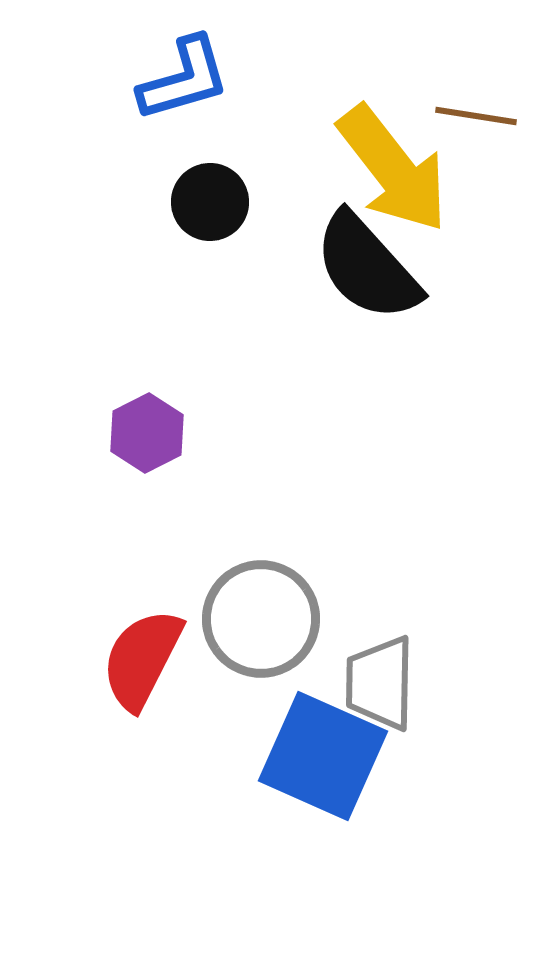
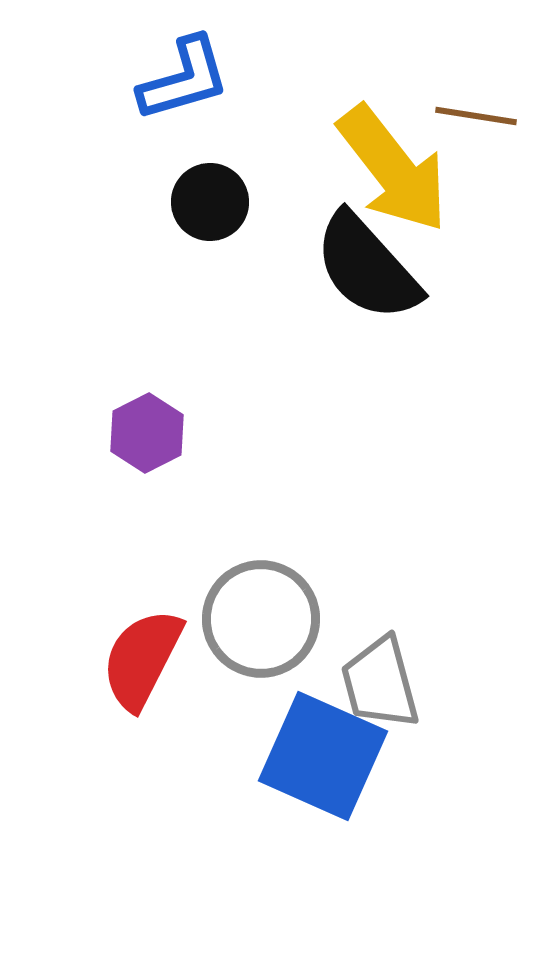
gray trapezoid: rotated 16 degrees counterclockwise
